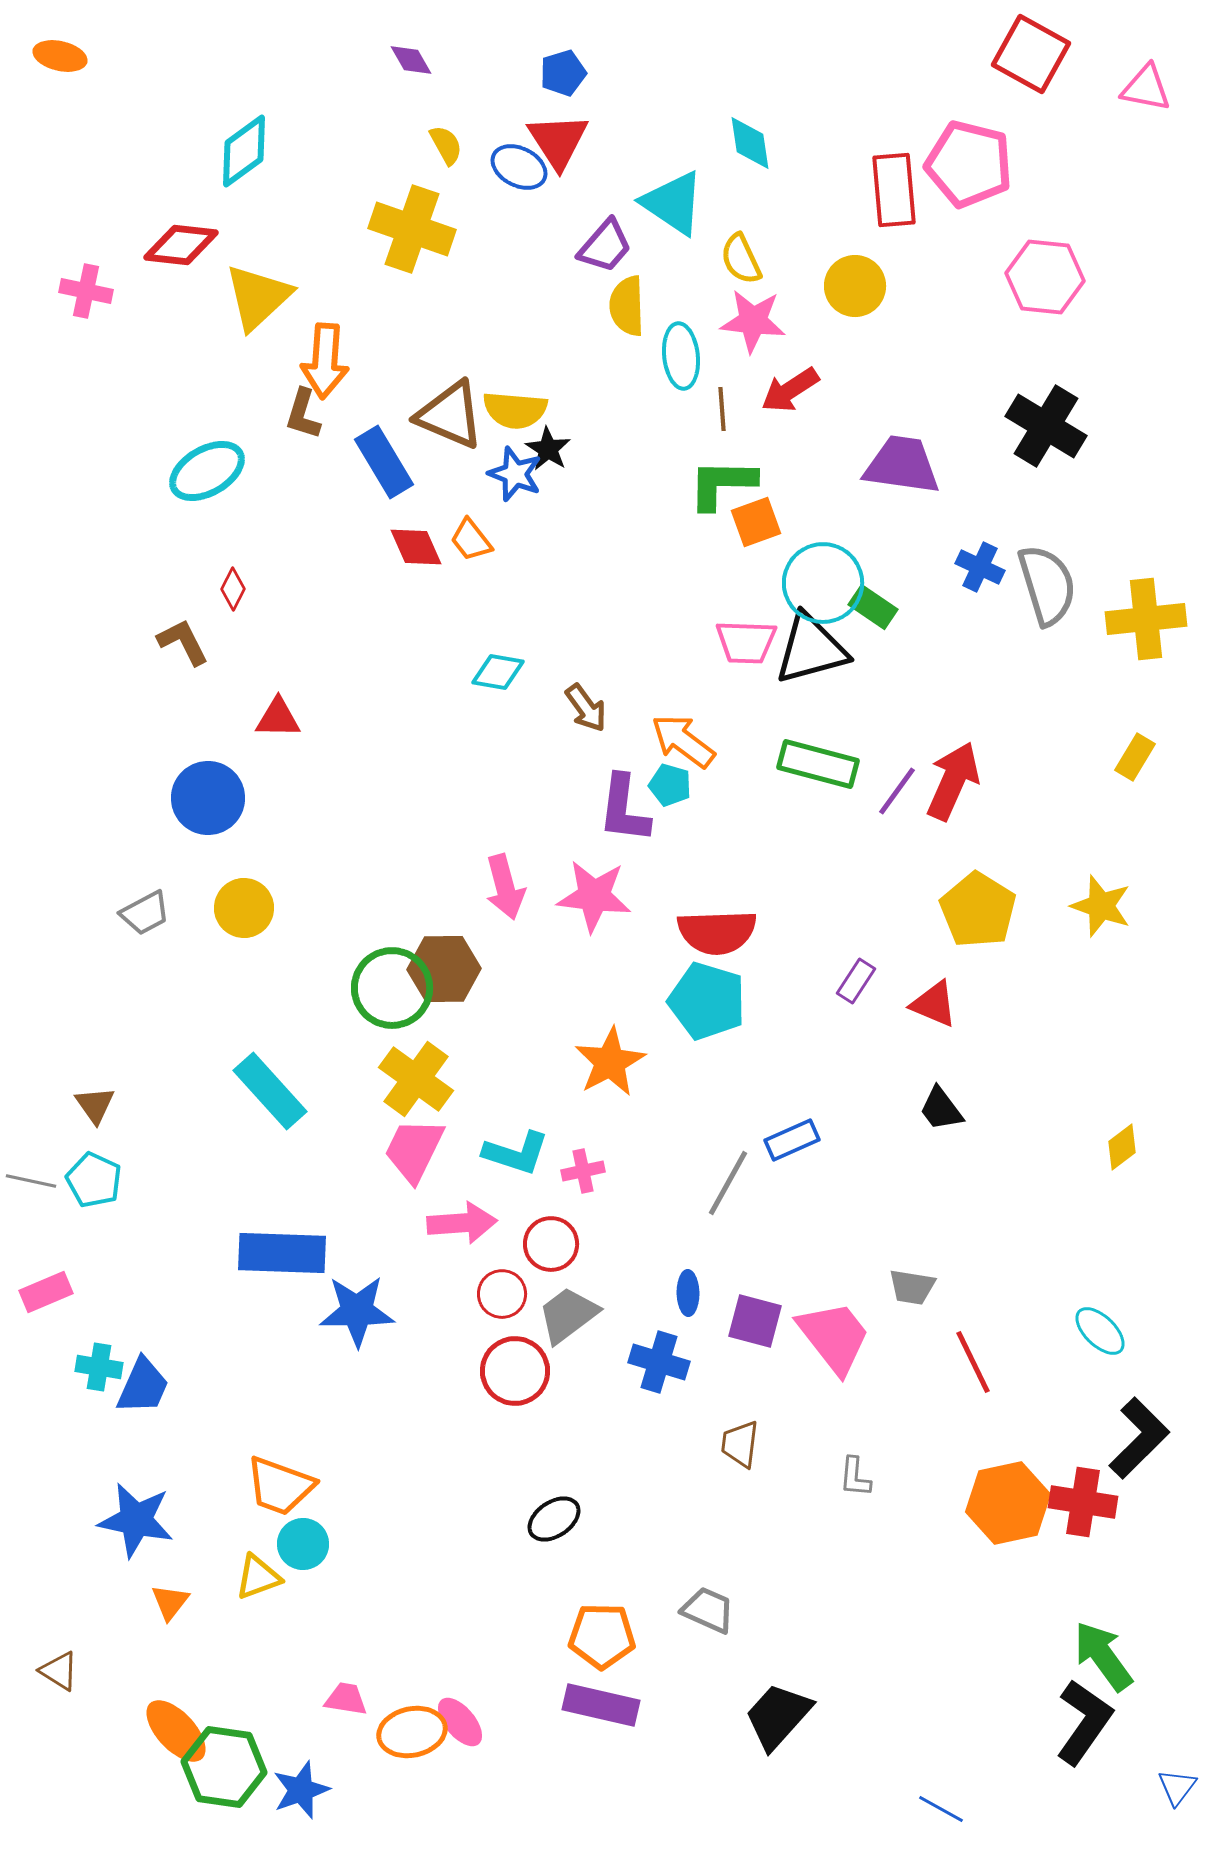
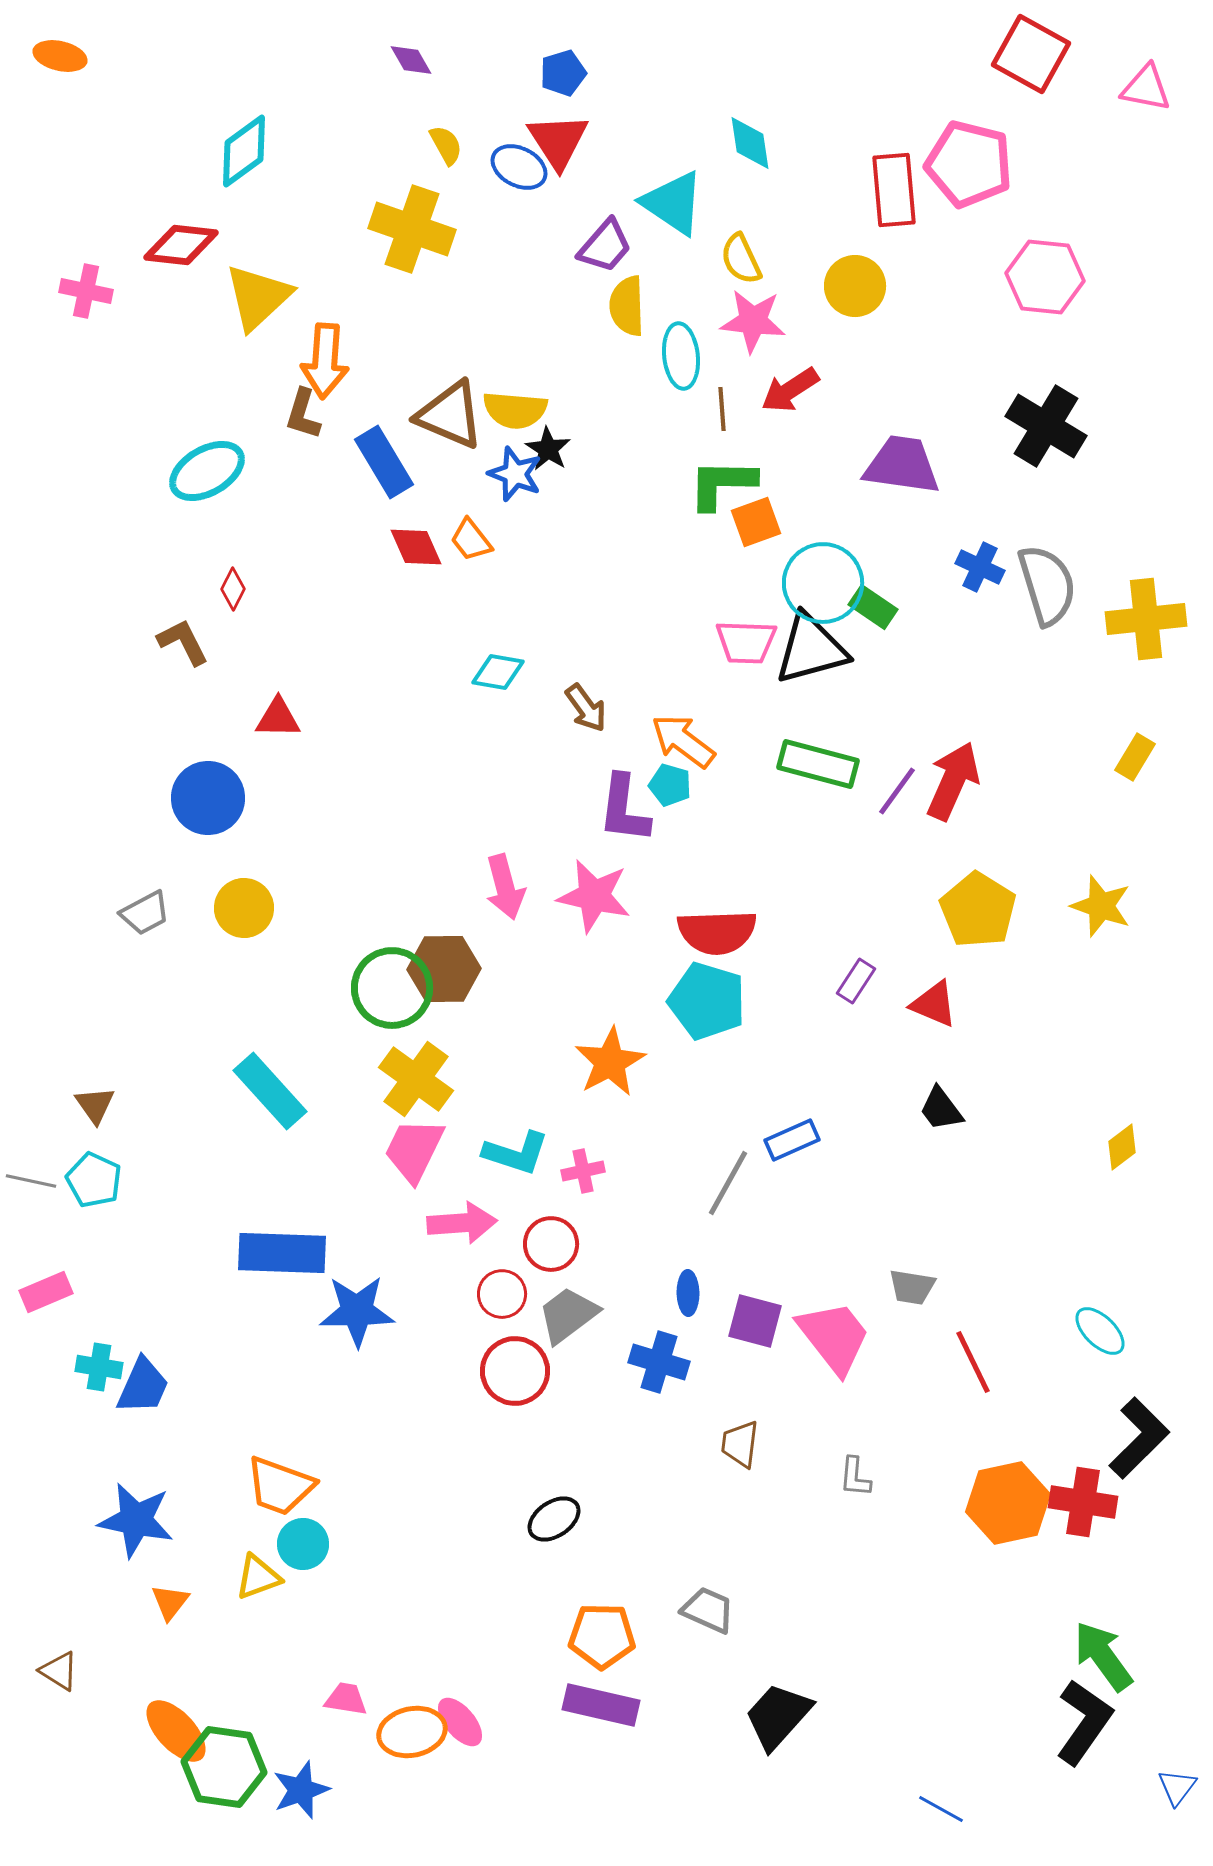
pink star at (594, 896): rotated 6 degrees clockwise
